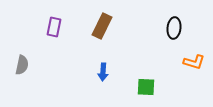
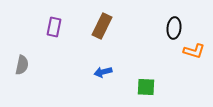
orange L-shape: moved 11 px up
blue arrow: rotated 72 degrees clockwise
